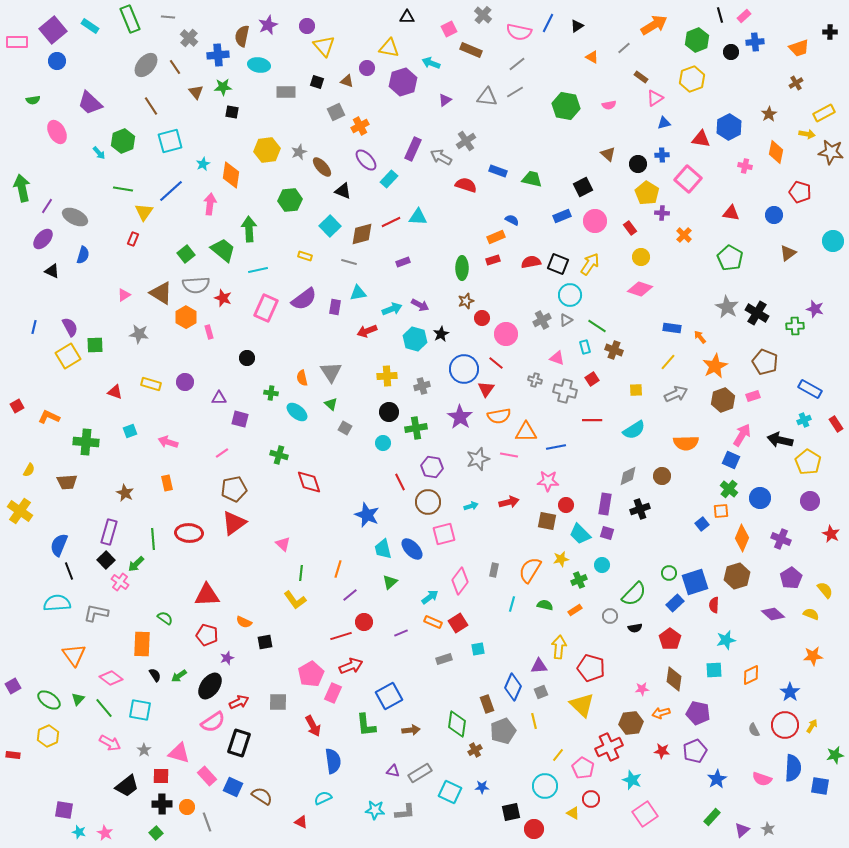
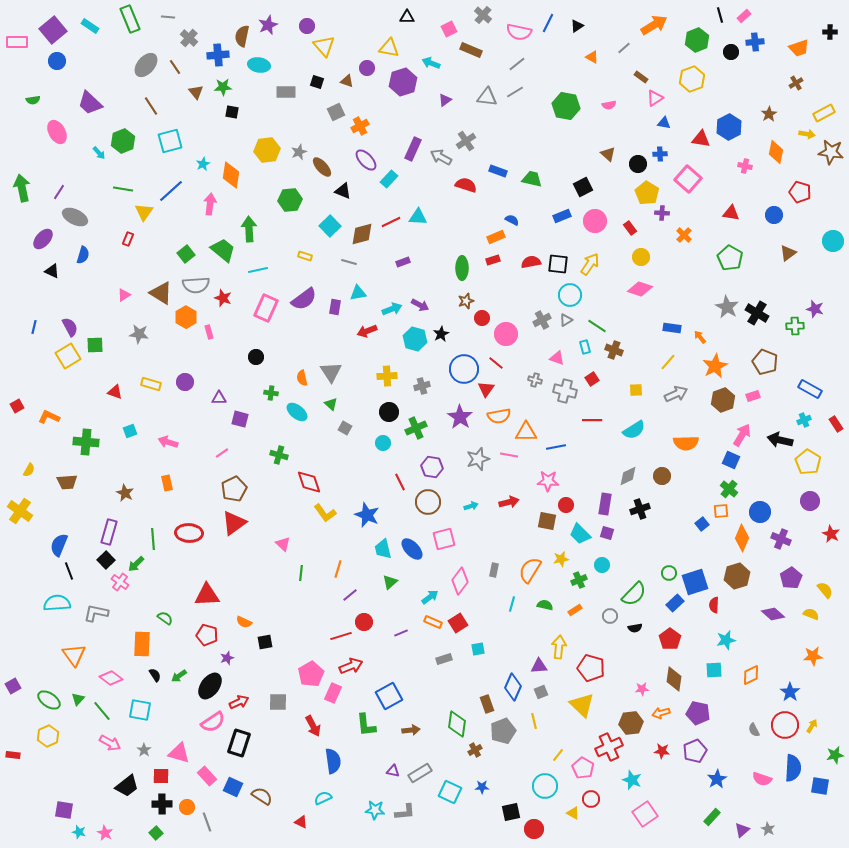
blue triangle at (664, 123): rotated 24 degrees clockwise
blue cross at (662, 155): moved 2 px left, 1 px up
purple line at (47, 206): moved 12 px right, 14 px up
red rectangle at (133, 239): moved 5 px left
black square at (558, 264): rotated 15 degrees counterclockwise
black circle at (247, 358): moved 9 px right, 1 px up
green cross at (416, 428): rotated 15 degrees counterclockwise
brown pentagon at (234, 489): rotated 15 degrees counterclockwise
blue circle at (760, 498): moved 14 px down
pink square at (444, 534): moved 5 px down
yellow L-shape at (295, 600): moved 30 px right, 87 px up
green line at (104, 708): moved 2 px left, 3 px down
